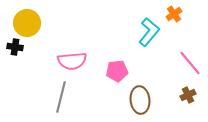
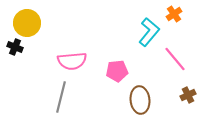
black cross: rotated 14 degrees clockwise
pink line: moved 15 px left, 4 px up
